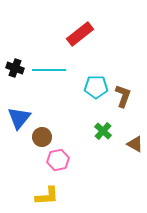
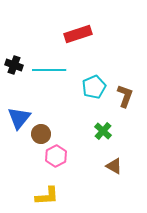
red rectangle: moved 2 px left; rotated 20 degrees clockwise
black cross: moved 1 px left, 3 px up
cyan pentagon: moved 2 px left; rotated 25 degrees counterclockwise
brown L-shape: moved 2 px right
brown circle: moved 1 px left, 3 px up
brown triangle: moved 21 px left, 22 px down
pink hexagon: moved 2 px left, 4 px up; rotated 15 degrees counterclockwise
